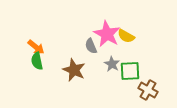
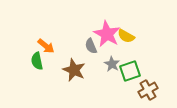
orange arrow: moved 10 px right, 1 px up
green square: rotated 15 degrees counterclockwise
brown cross: rotated 30 degrees clockwise
